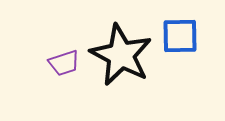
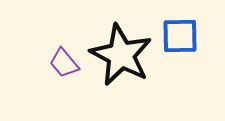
purple trapezoid: rotated 68 degrees clockwise
